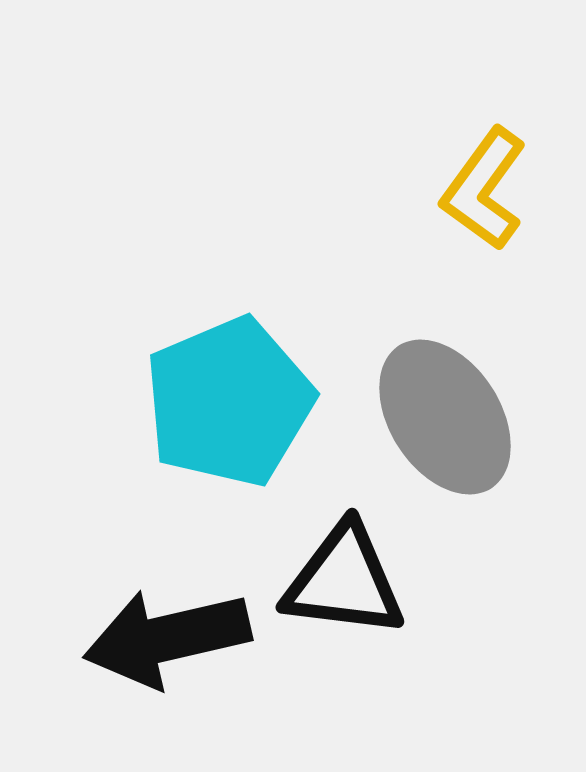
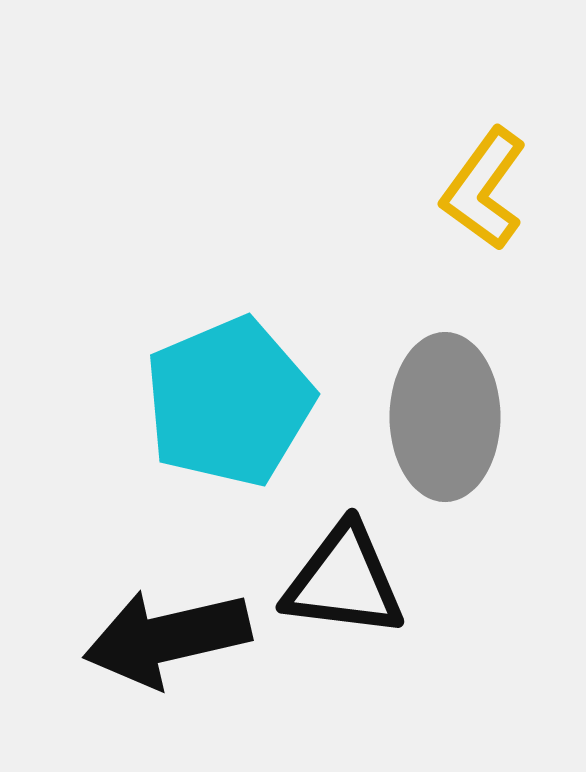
gray ellipse: rotated 33 degrees clockwise
